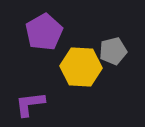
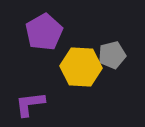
gray pentagon: moved 1 px left, 4 px down
